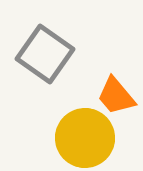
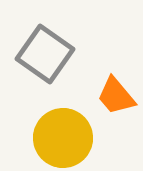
yellow circle: moved 22 px left
